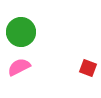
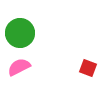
green circle: moved 1 px left, 1 px down
